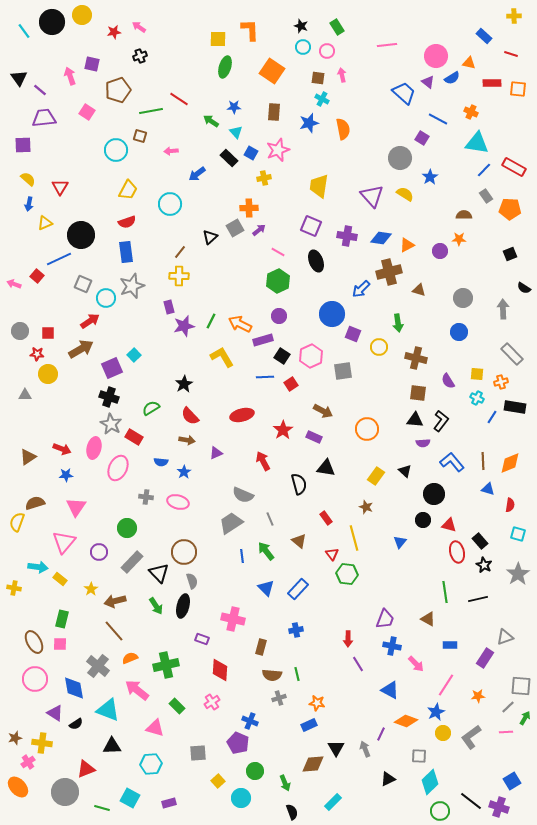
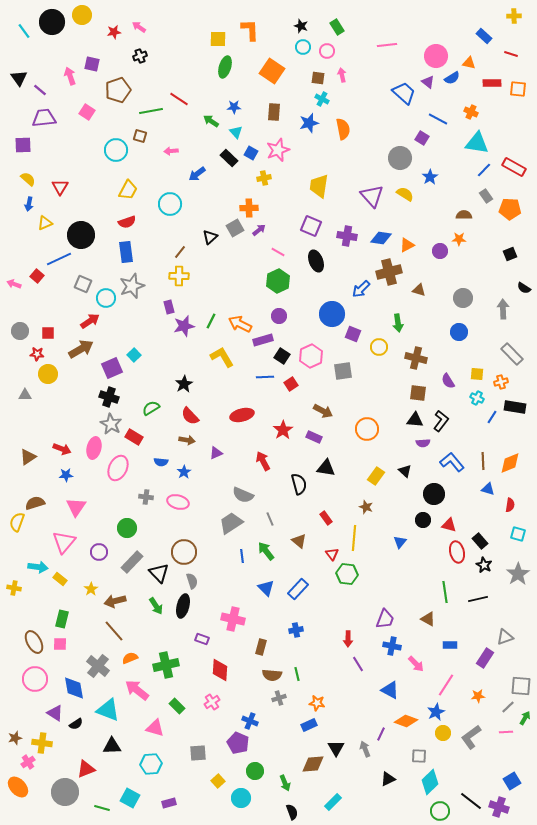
yellow line at (354, 538): rotated 20 degrees clockwise
